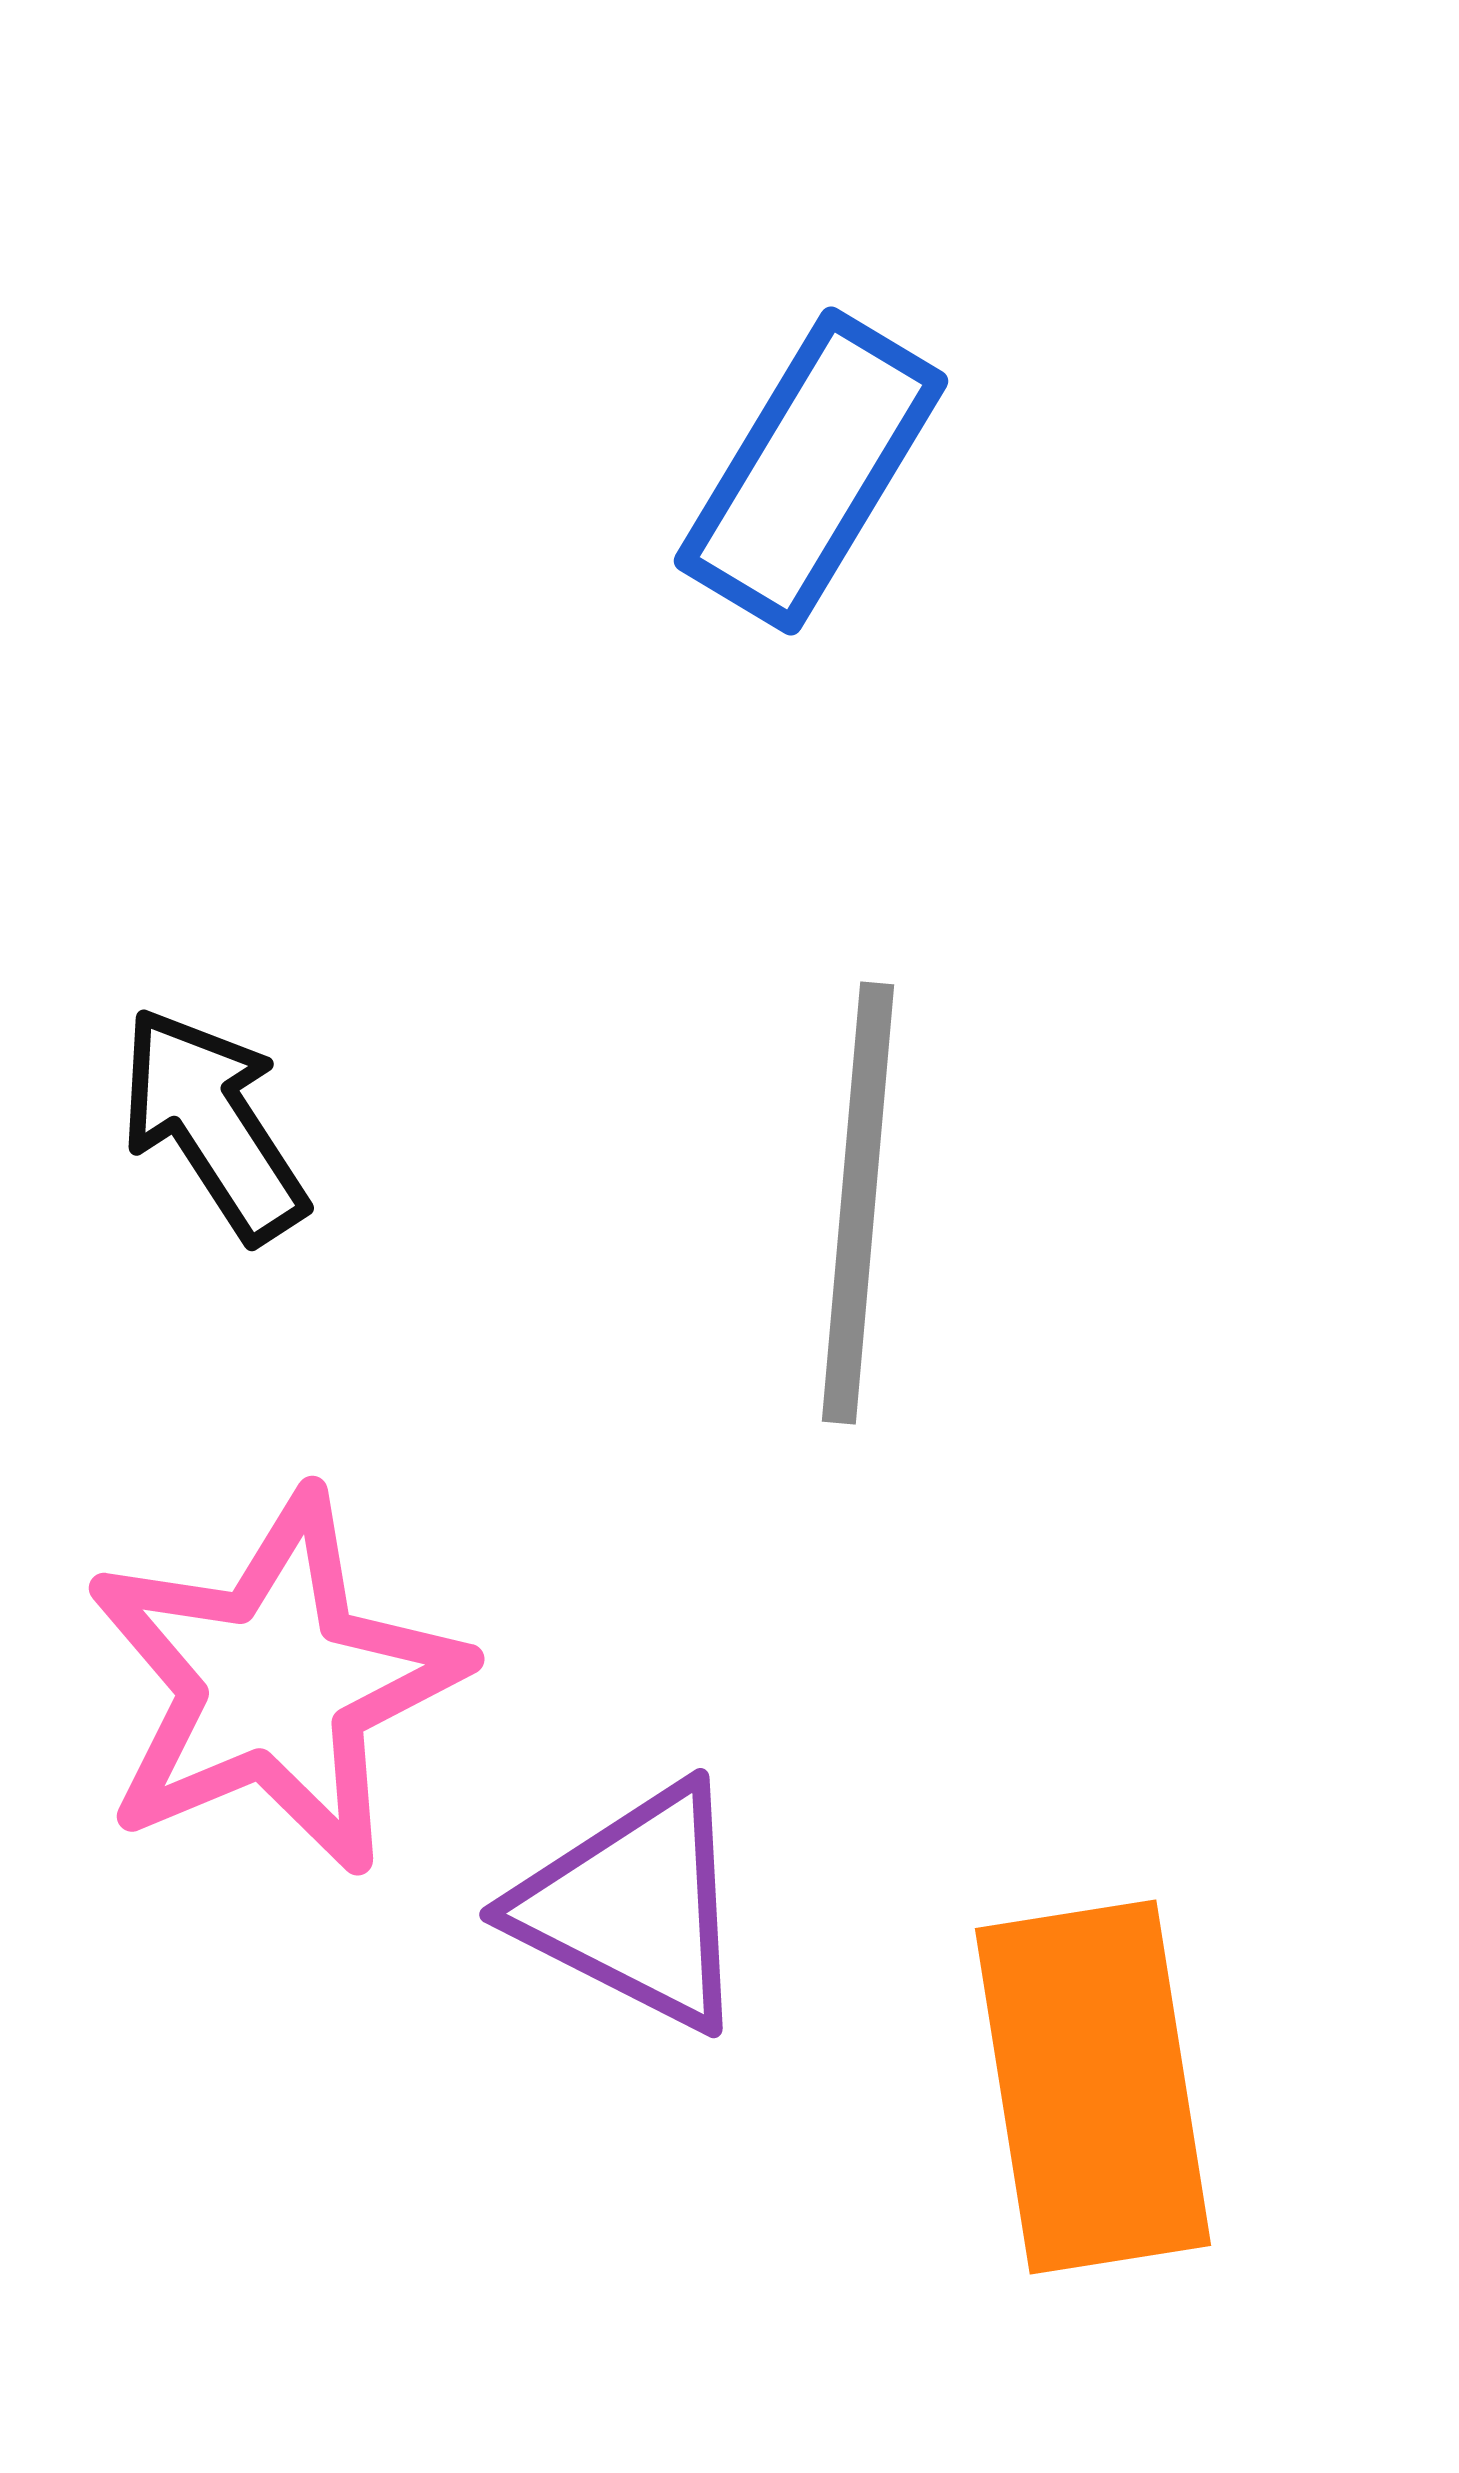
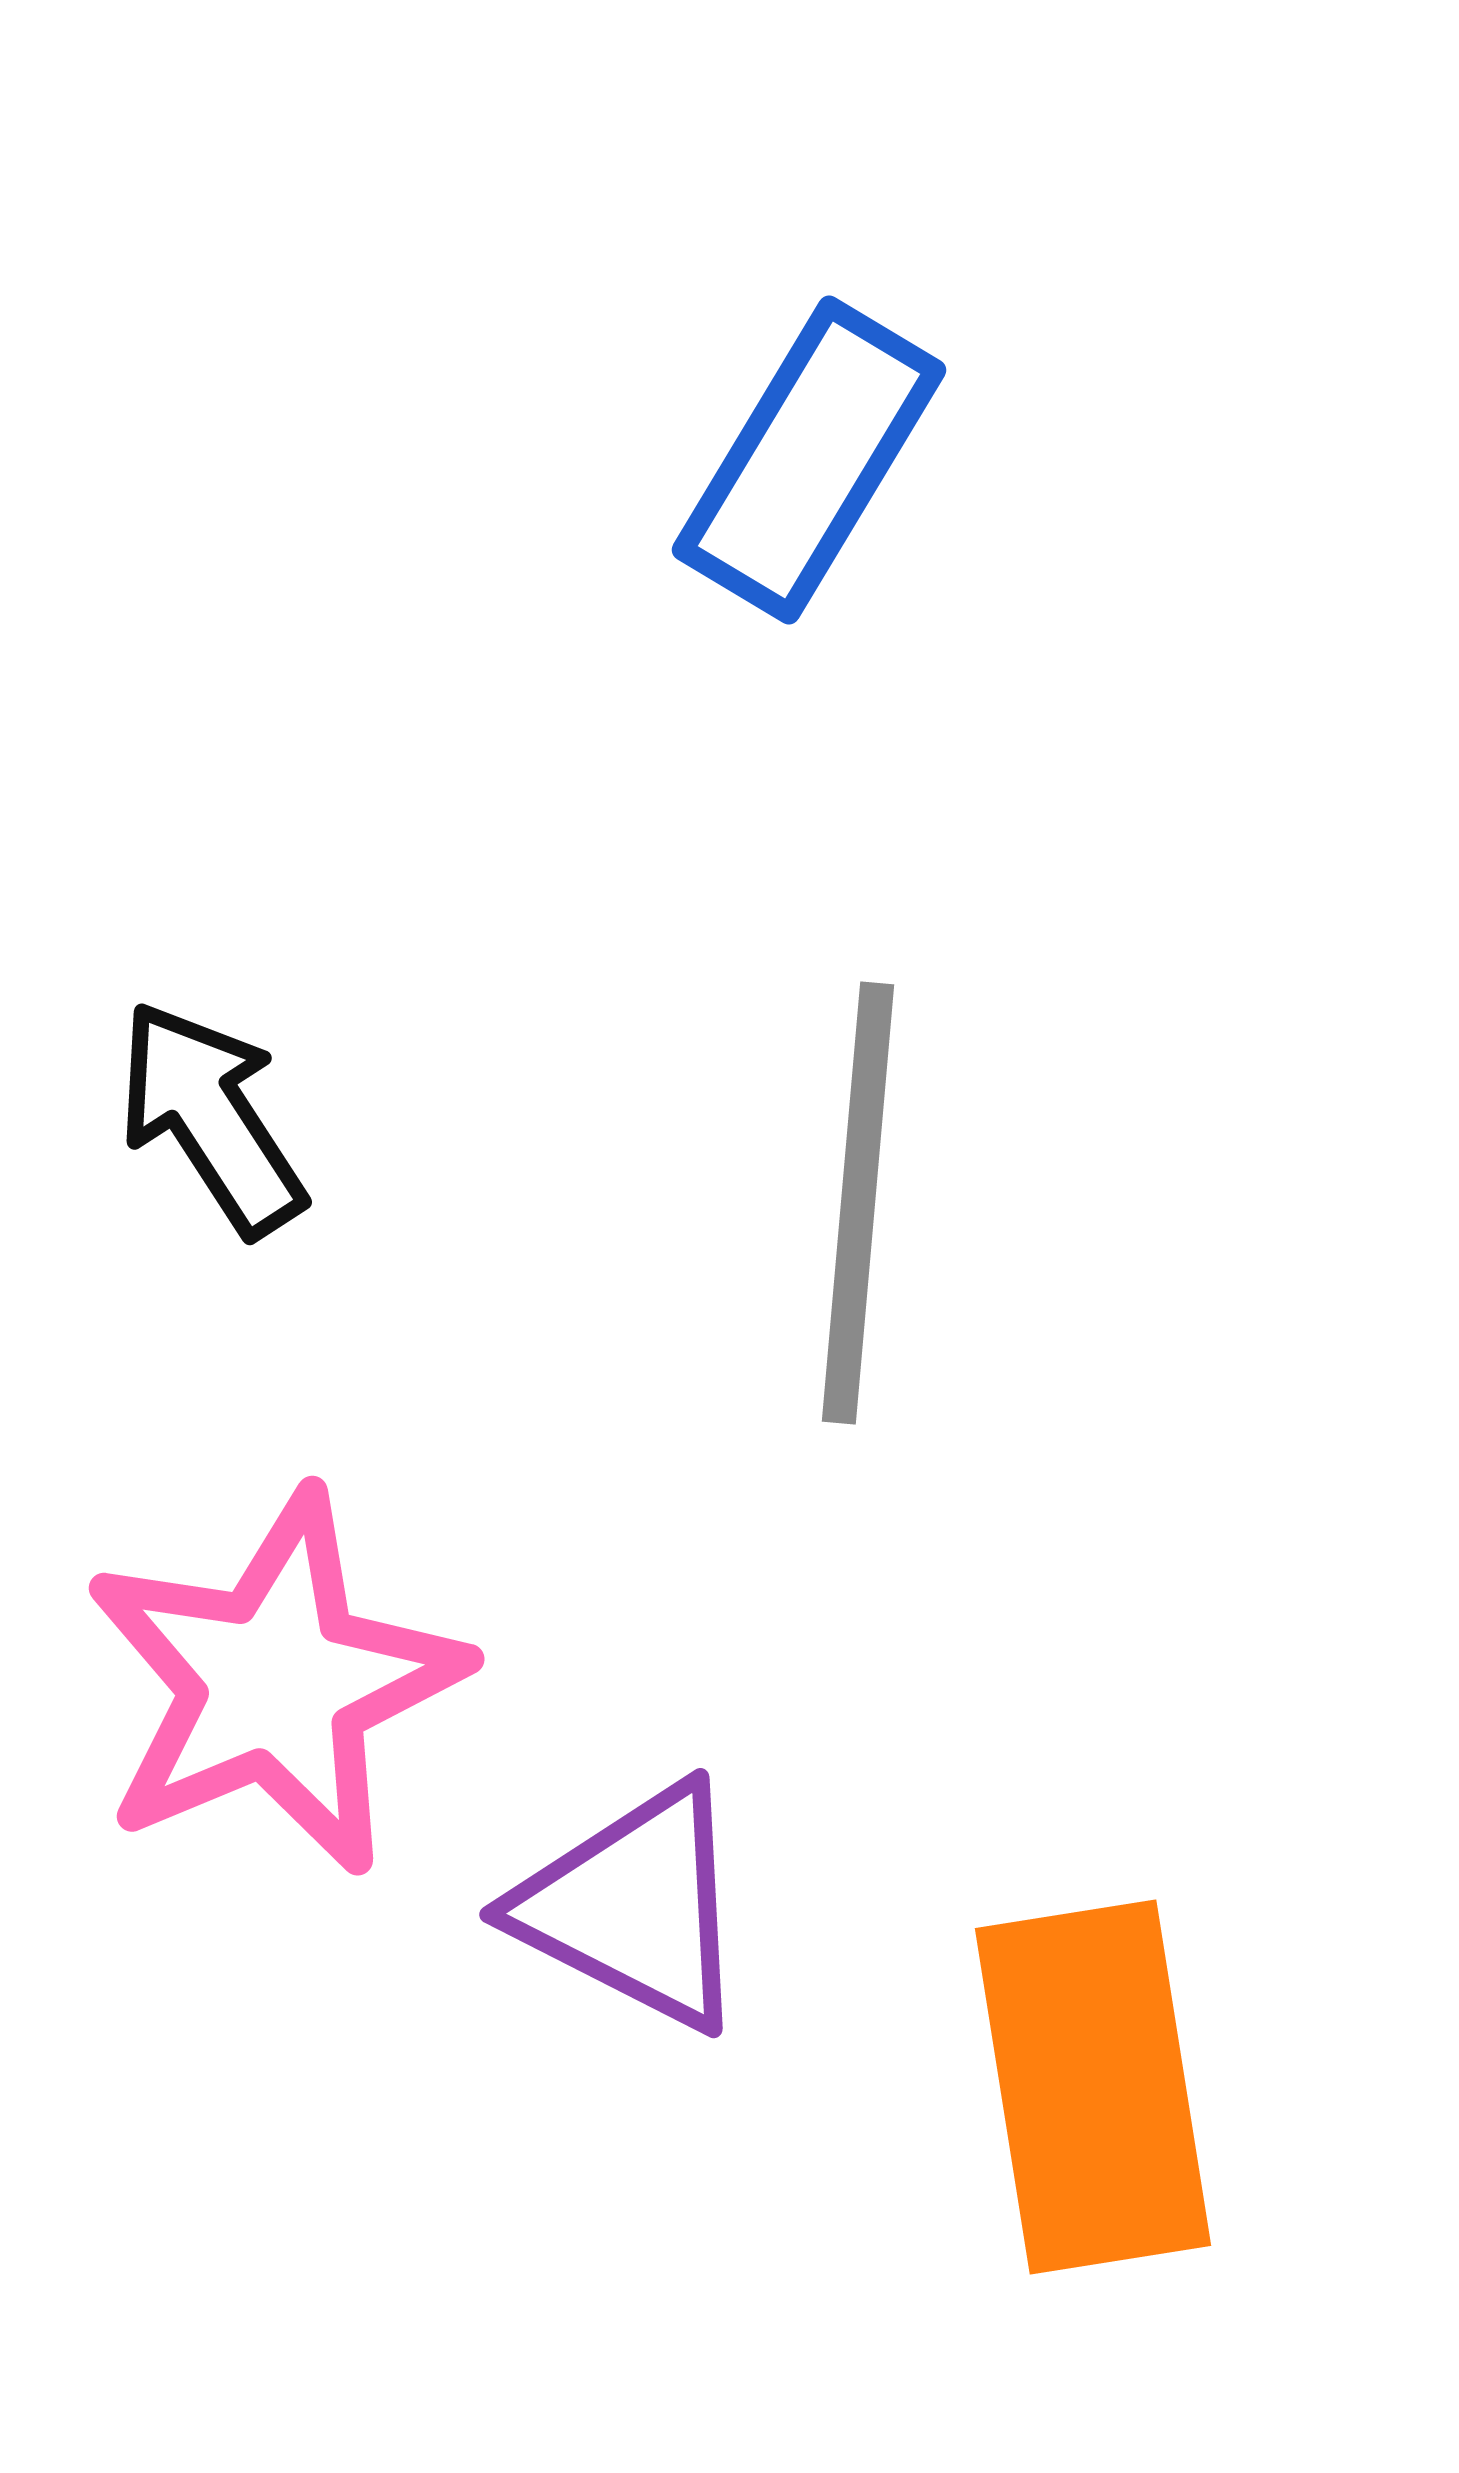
blue rectangle: moved 2 px left, 11 px up
black arrow: moved 2 px left, 6 px up
